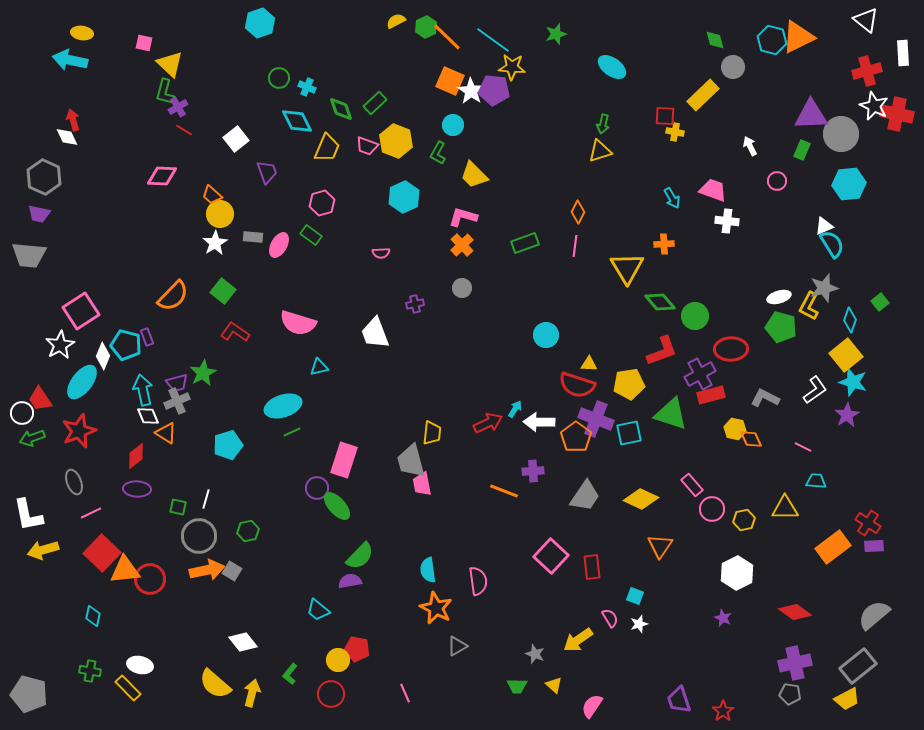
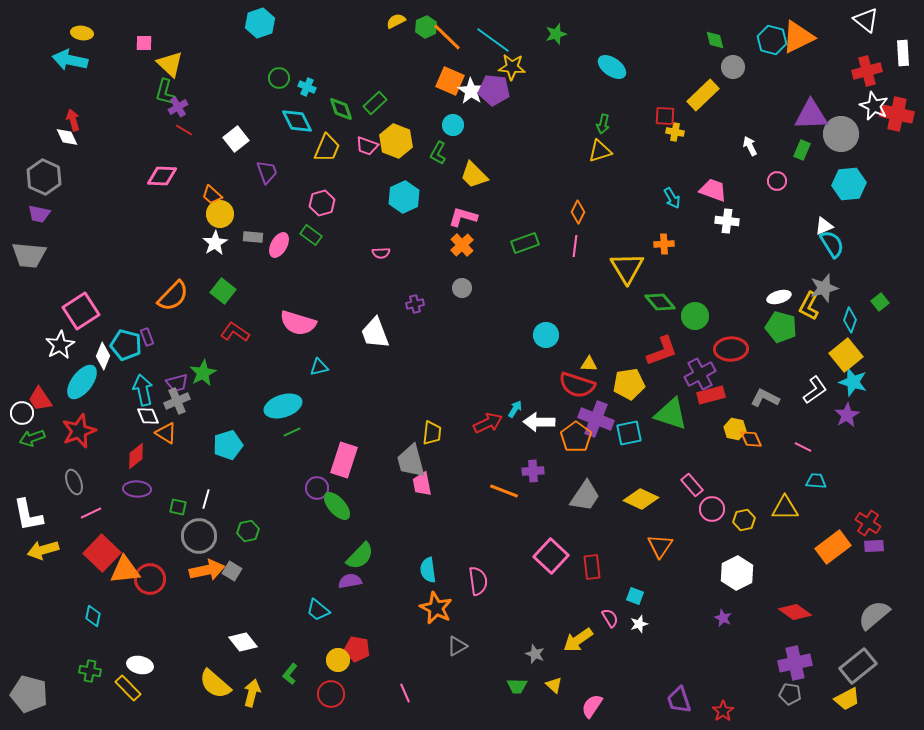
pink square at (144, 43): rotated 12 degrees counterclockwise
